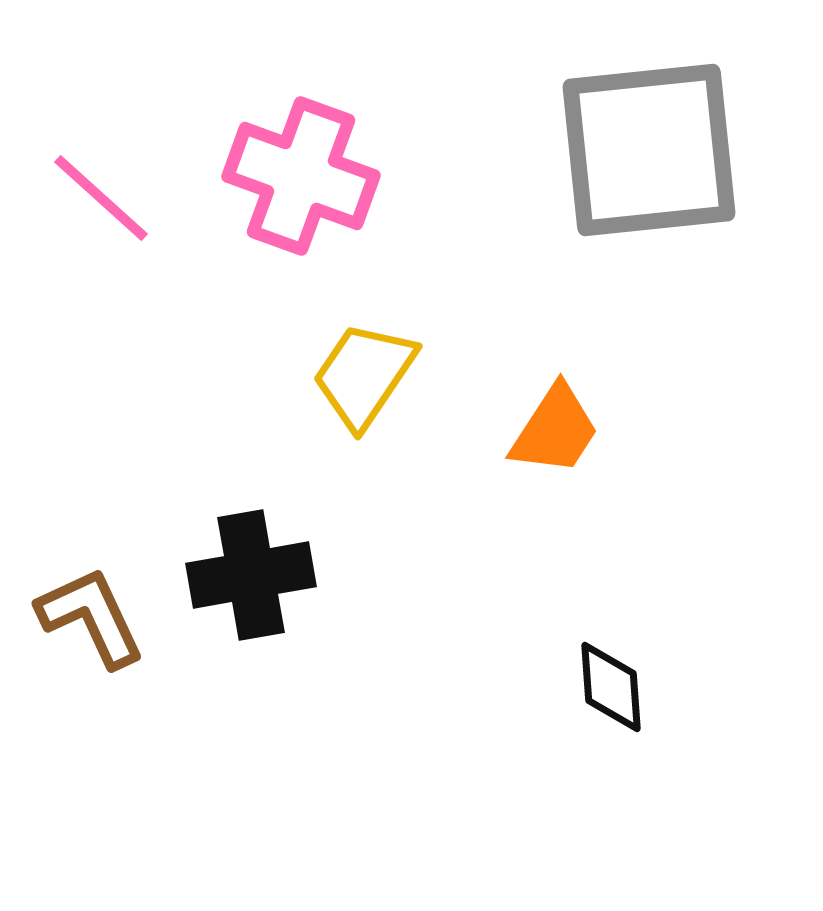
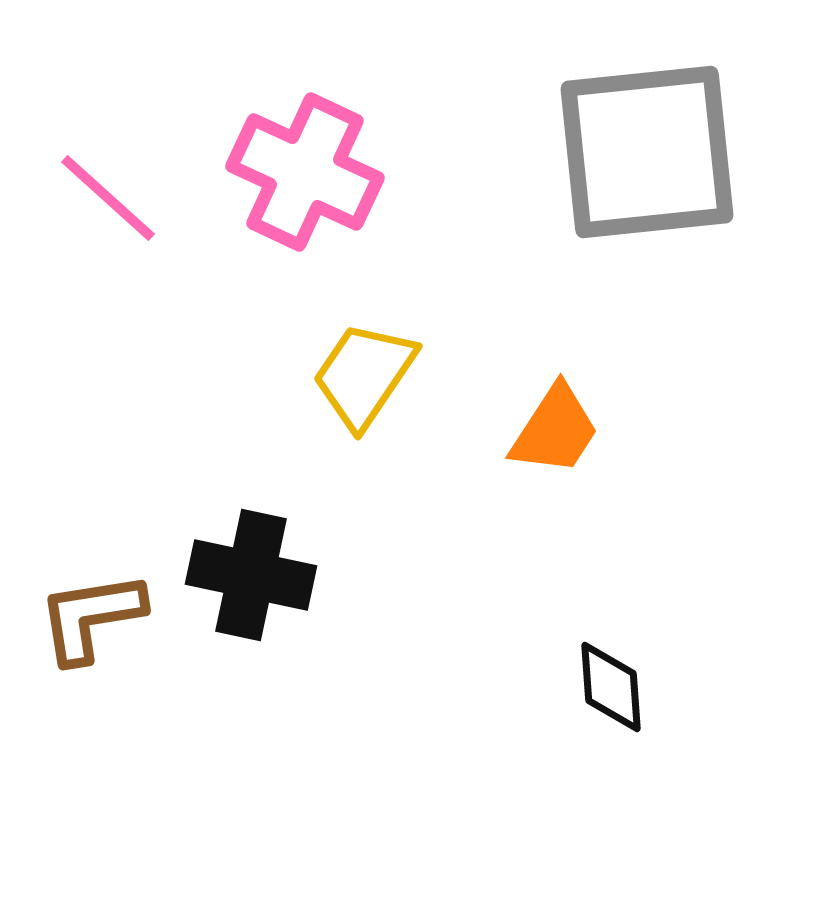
gray square: moved 2 px left, 2 px down
pink cross: moved 4 px right, 4 px up; rotated 5 degrees clockwise
pink line: moved 7 px right
black cross: rotated 22 degrees clockwise
brown L-shape: rotated 74 degrees counterclockwise
